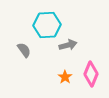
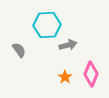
gray semicircle: moved 5 px left
